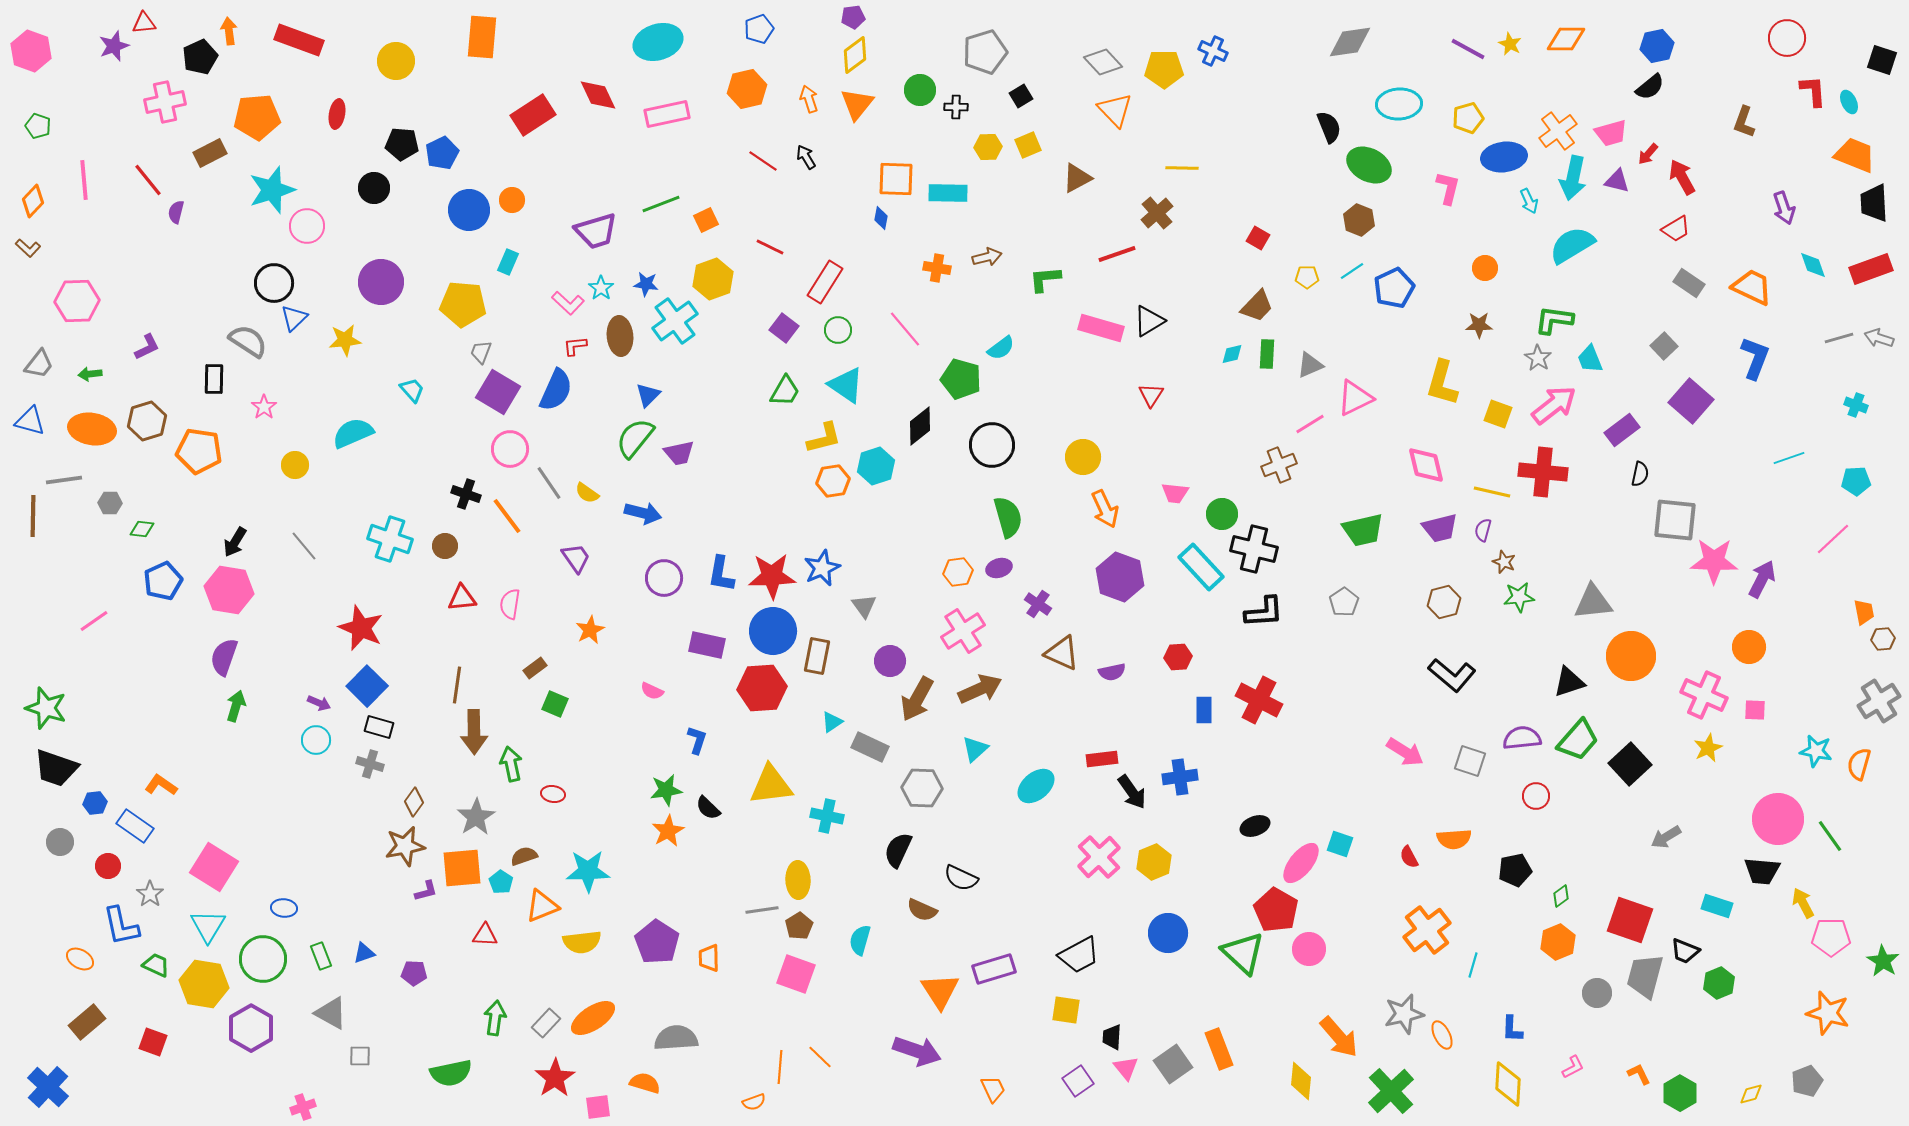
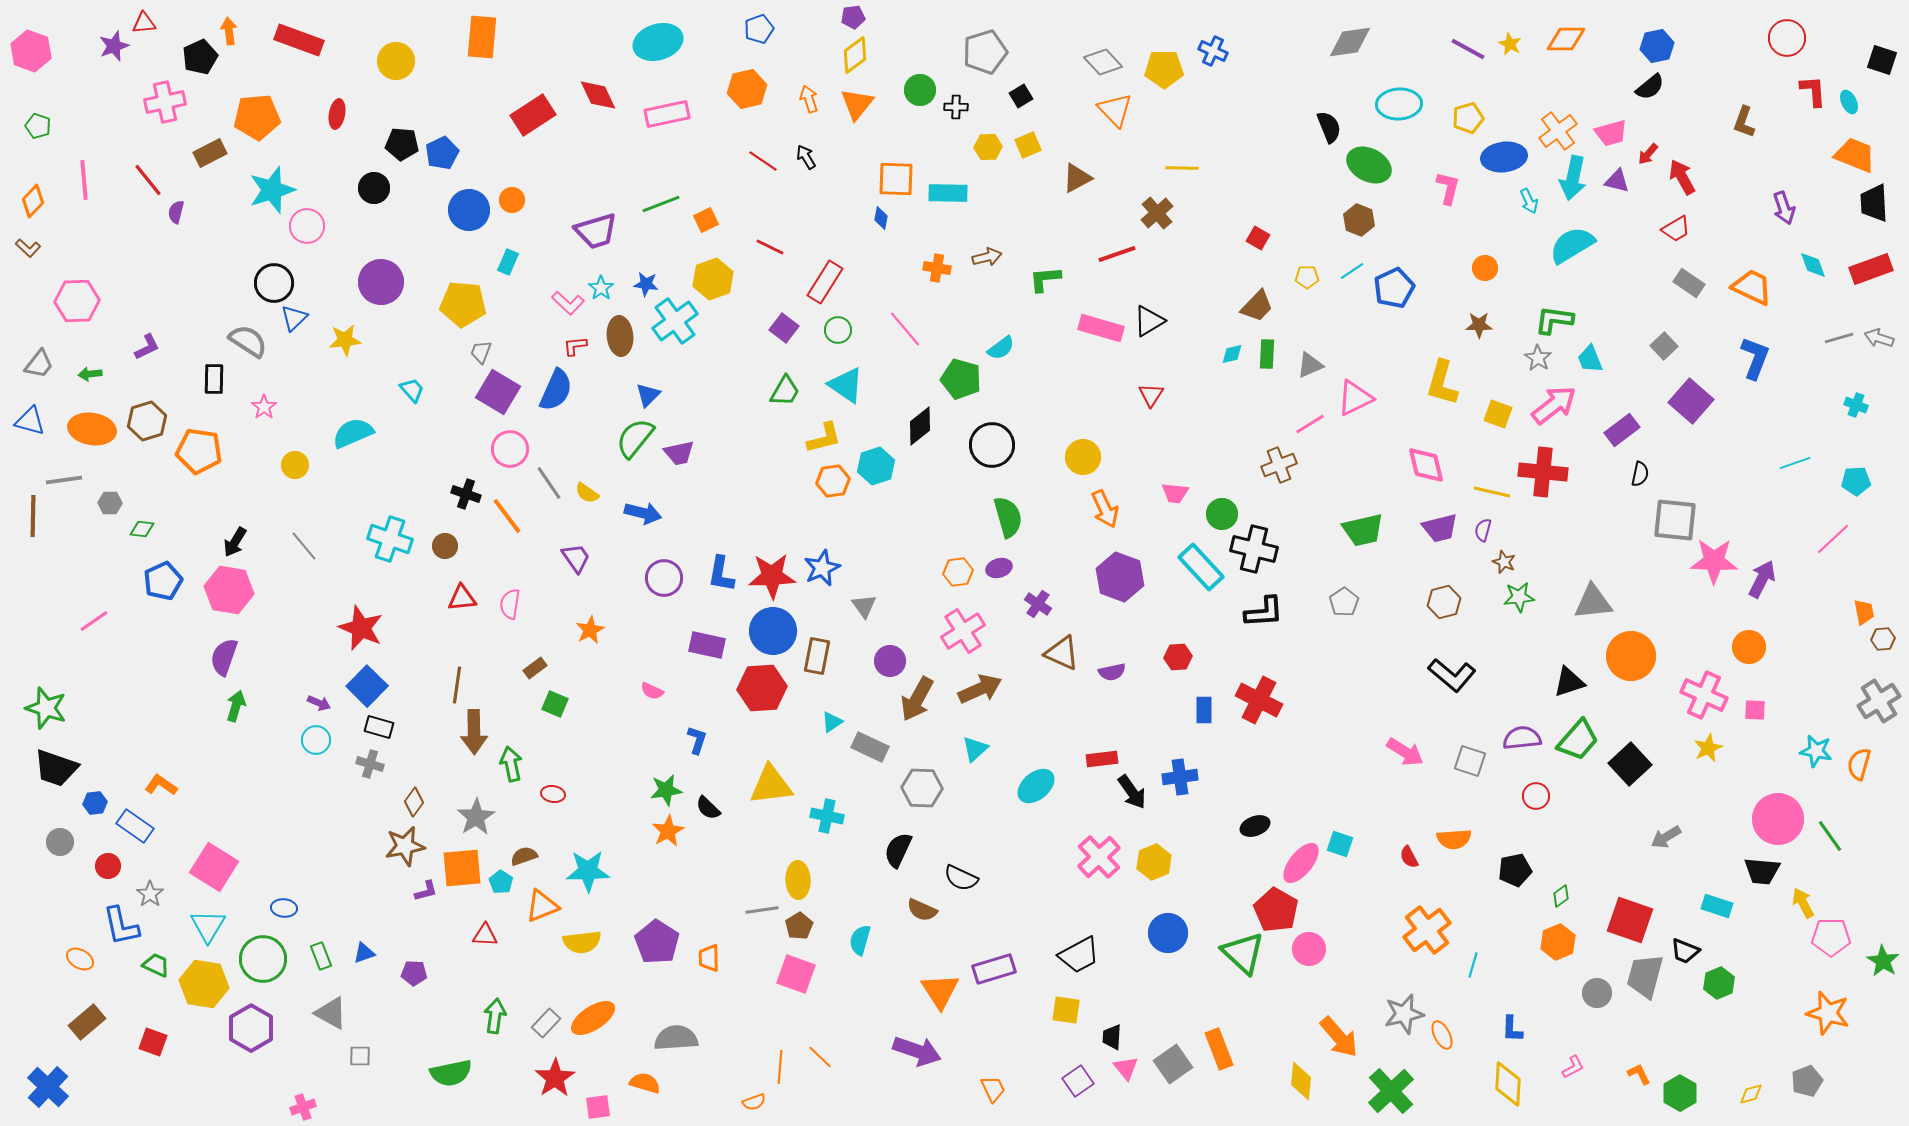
cyan line at (1789, 458): moved 6 px right, 5 px down
green arrow at (495, 1018): moved 2 px up
